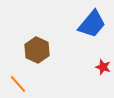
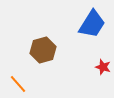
blue trapezoid: rotated 8 degrees counterclockwise
brown hexagon: moved 6 px right; rotated 20 degrees clockwise
